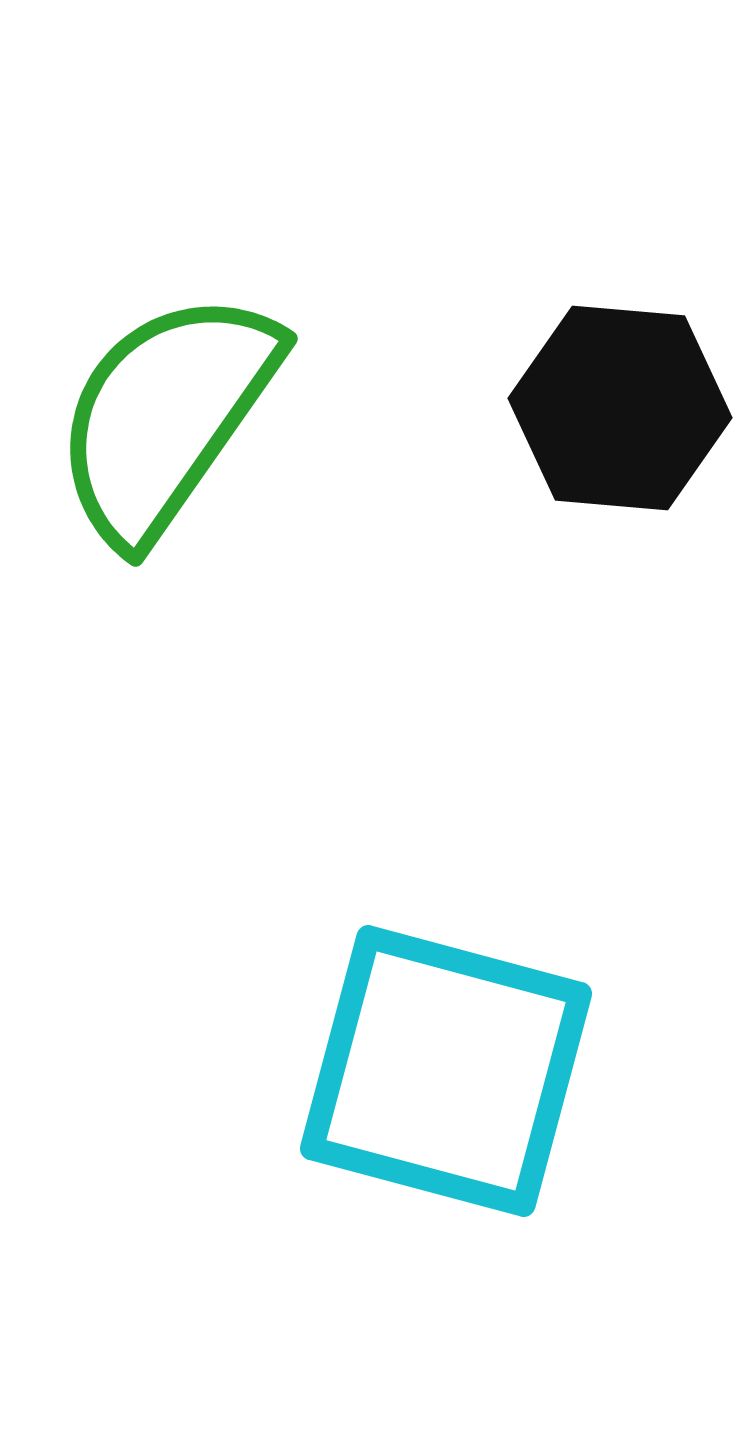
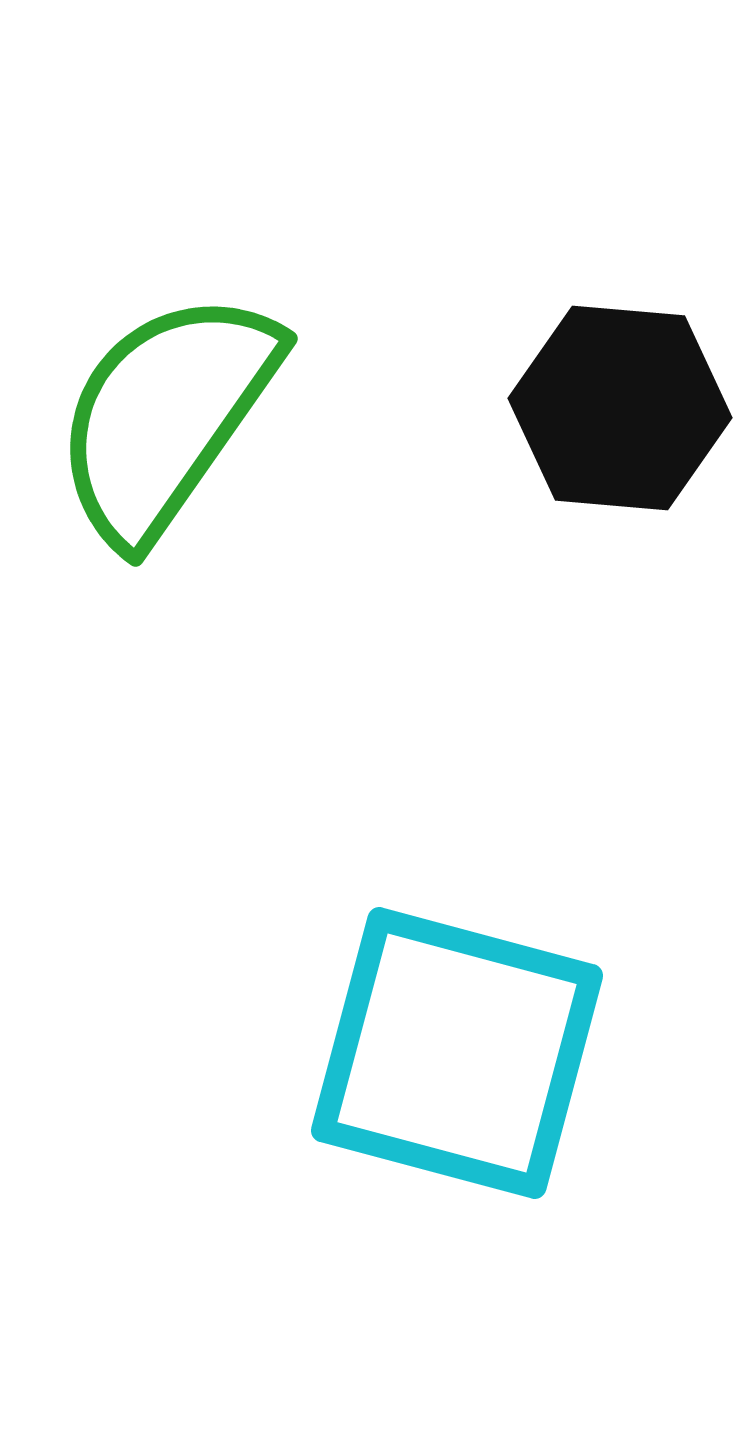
cyan square: moved 11 px right, 18 px up
